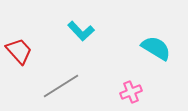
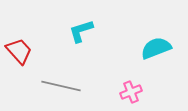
cyan L-shape: rotated 116 degrees clockwise
cyan semicircle: rotated 52 degrees counterclockwise
gray line: rotated 45 degrees clockwise
